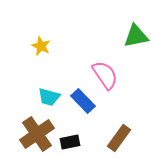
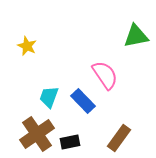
yellow star: moved 14 px left
cyan trapezoid: rotated 95 degrees clockwise
